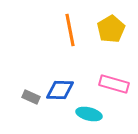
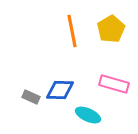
orange line: moved 2 px right, 1 px down
cyan ellipse: moved 1 px left, 1 px down; rotated 10 degrees clockwise
